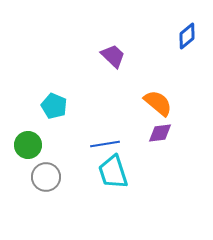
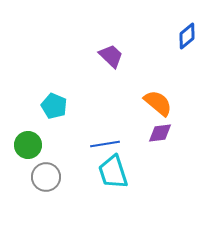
purple trapezoid: moved 2 px left
